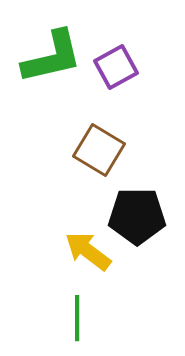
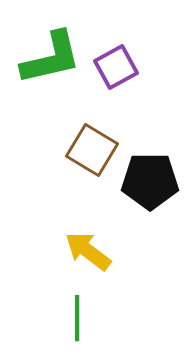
green L-shape: moved 1 px left, 1 px down
brown square: moved 7 px left
black pentagon: moved 13 px right, 35 px up
